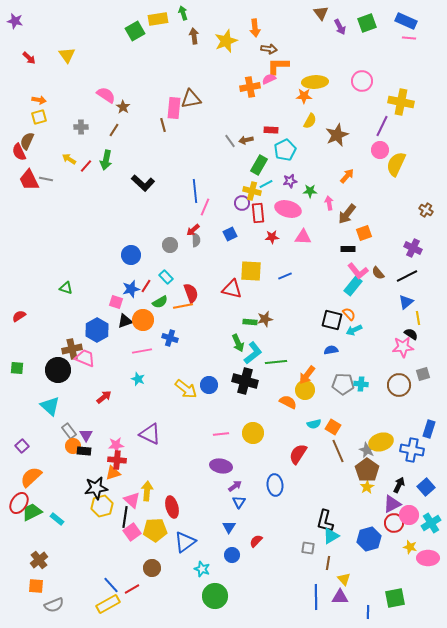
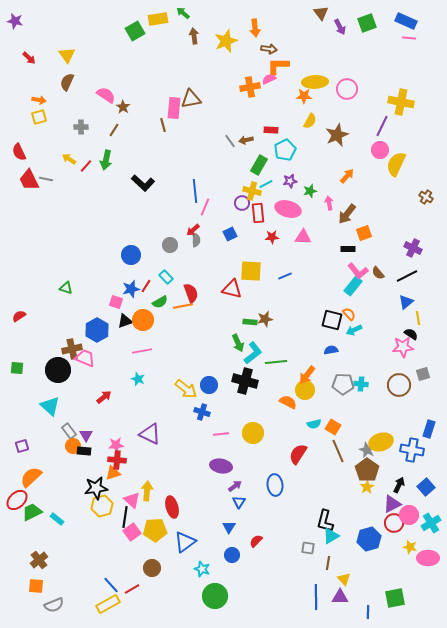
green arrow at (183, 13): rotated 32 degrees counterclockwise
pink circle at (362, 81): moved 15 px left, 8 px down
brown semicircle at (27, 141): moved 40 px right, 59 px up
green star at (310, 191): rotated 16 degrees counterclockwise
brown cross at (426, 210): moved 13 px up
blue cross at (170, 338): moved 32 px right, 74 px down
purple square at (22, 446): rotated 24 degrees clockwise
red ellipse at (19, 503): moved 2 px left, 3 px up; rotated 15 degrees clockwise
